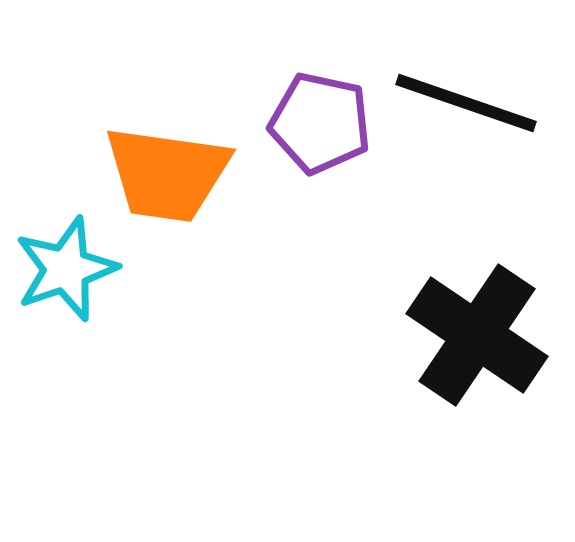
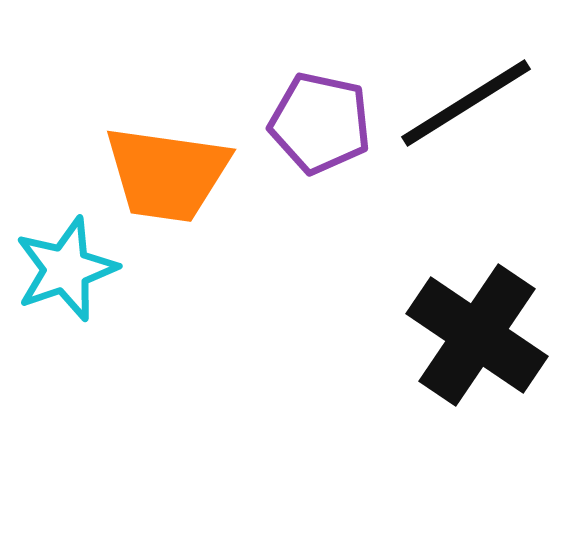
black line: rotated 51 degrees counterclockwise
